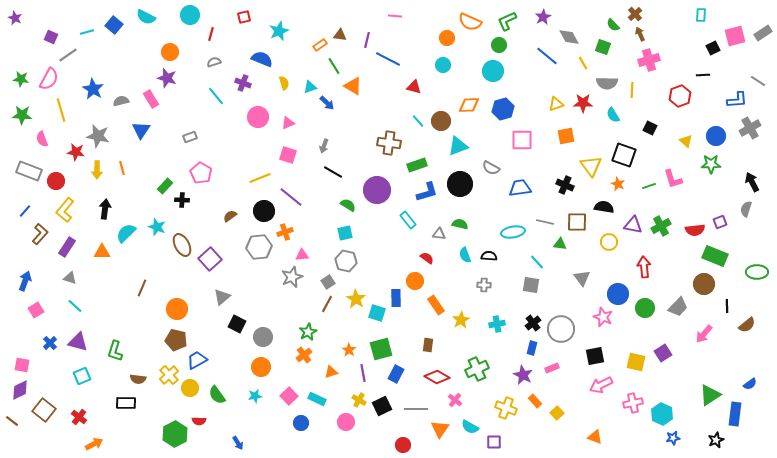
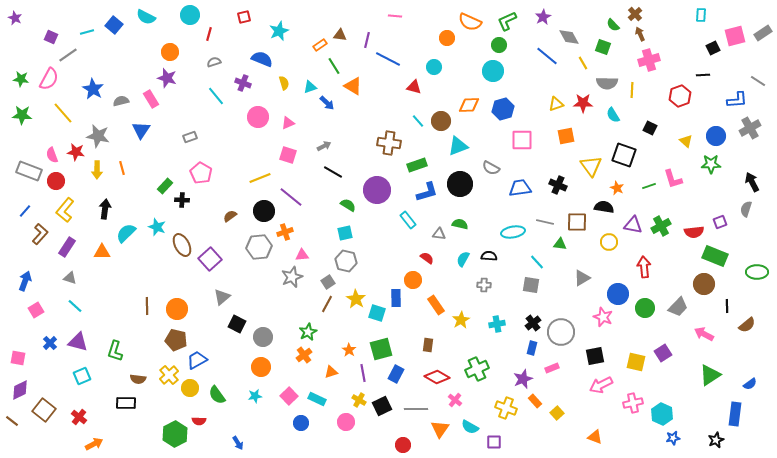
red line at (211, 34): moved 2 px left
cyan circle at (443, 65): moved 9 px left, 2 px down
yellow line at (61, 110): moved 2 px right, 3 px down; rotated 25 degrees counterclockwise
pink semicircle at (42, 139): moved 10 px right, 16 px down
gray arrow at (324, 146): rotated 136 degrees counterclockwise
orange star at (618, 184): moved 1 px left, 4 px down
black cross at (565, 185): moved 7 px left
red semicircle at (695, 230): moved 1 px left, 2 px down
cyan semicircle at (465, 255): moved 2 px left, 4 px down; rotated 49 degrees clockwise
gray triangle at (582, 278): rotated 36 degrees clockwise
orange circle at (415, 281): moved 2 px left, 1 px up
brown line at (142, 288): moved 5 px right, 18 px down; rotated 24 degrees counterclockwise
gray circle at (561, 329): moved 3 px down
pink arrow at (704, 334): rotated 78 degrees clockwise
pink square at (22, 365): moved 4 px left, 7 px up
purple star at (523, 375): moved 4 px down; rotated 24 degrees clockwise
green triangle at (710, 395): moved 20 px up
